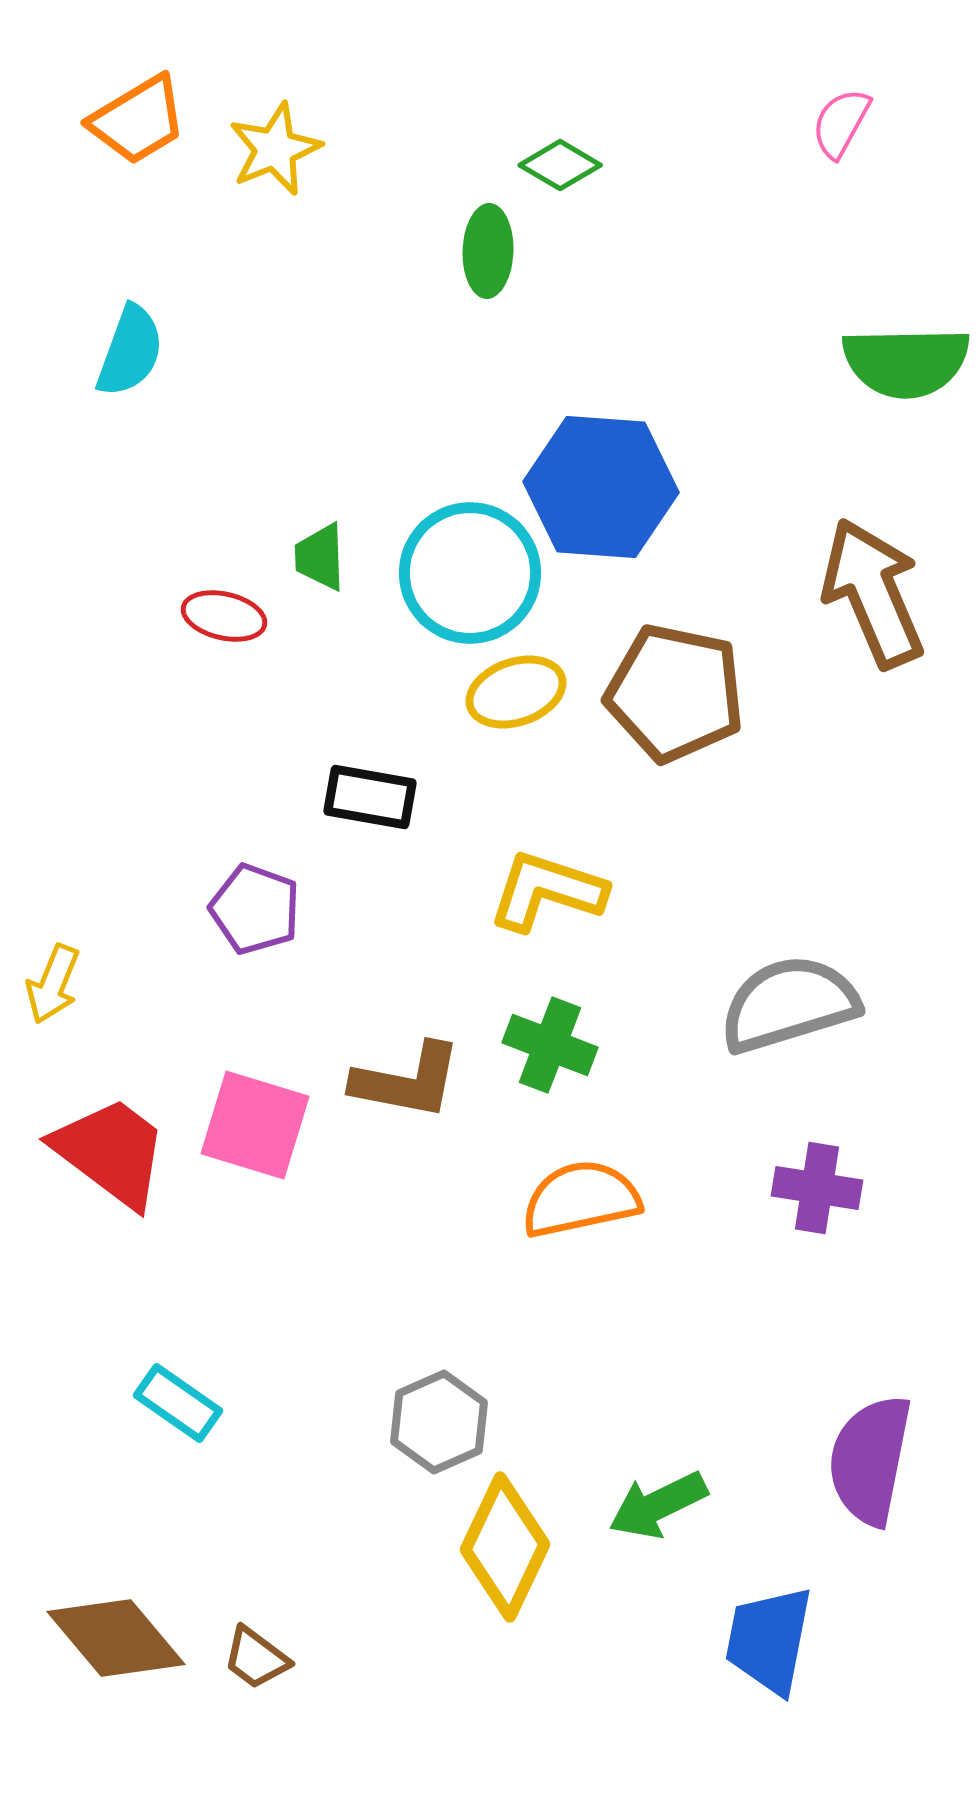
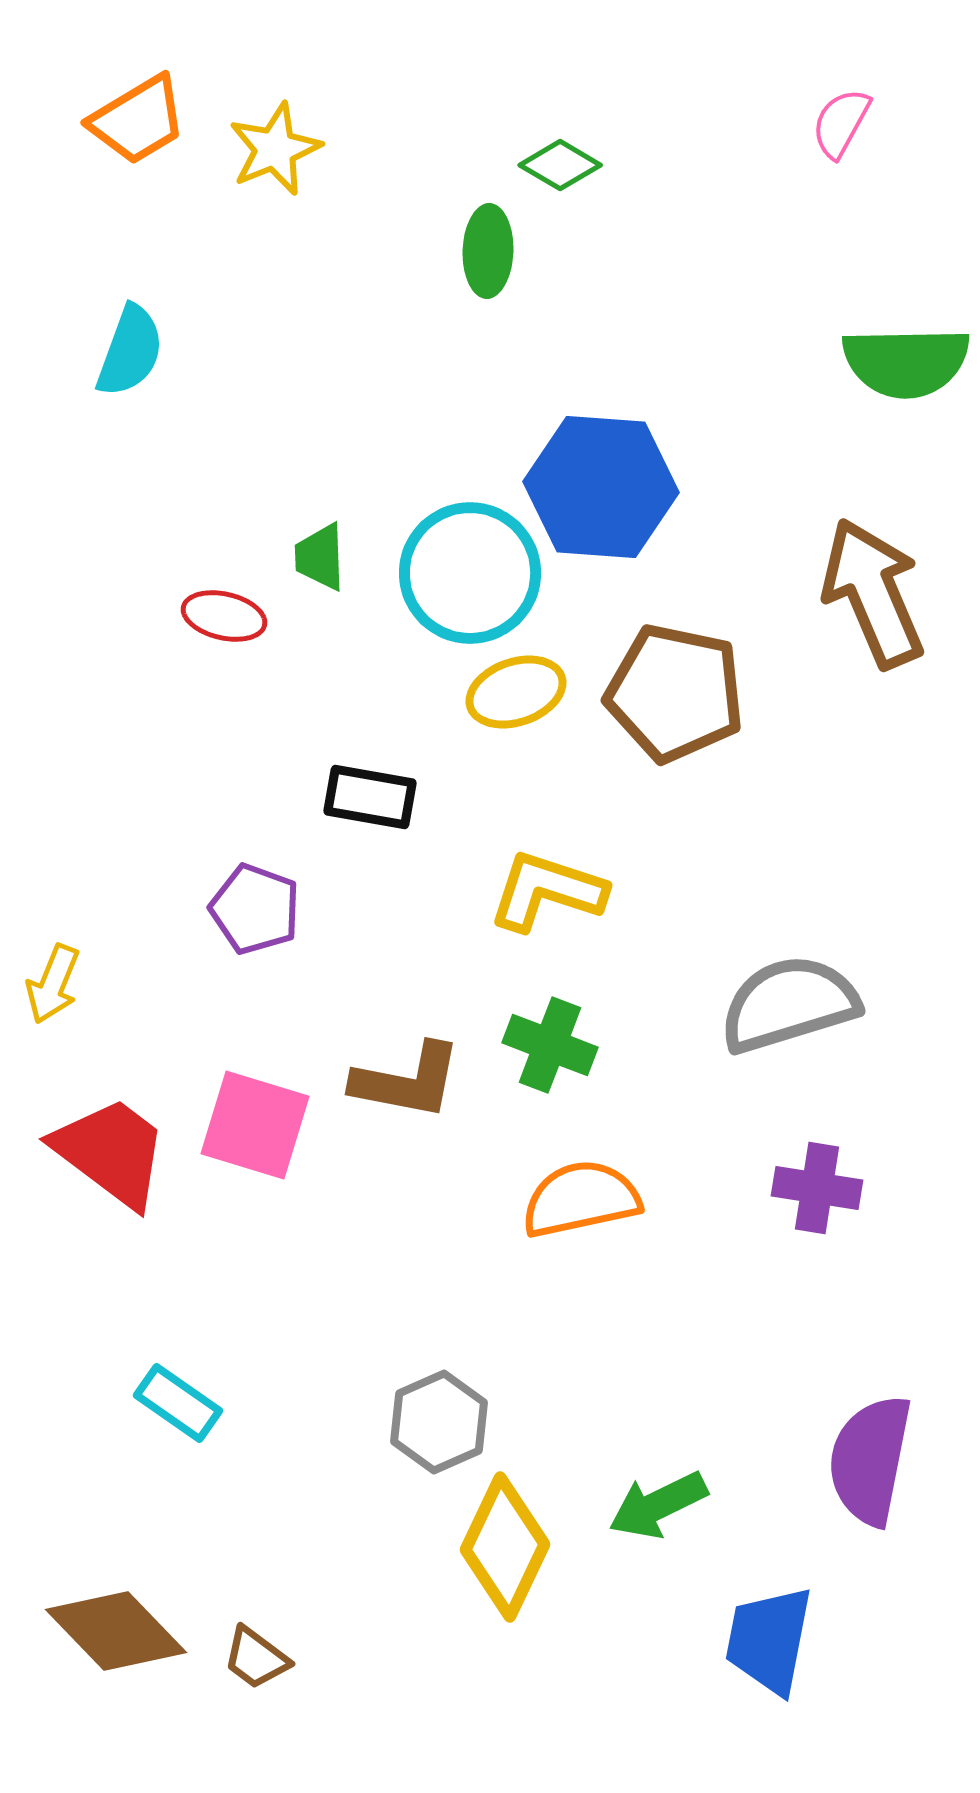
brown diamond: moved 7 px up; rotated 4 degrees counterclockwise
